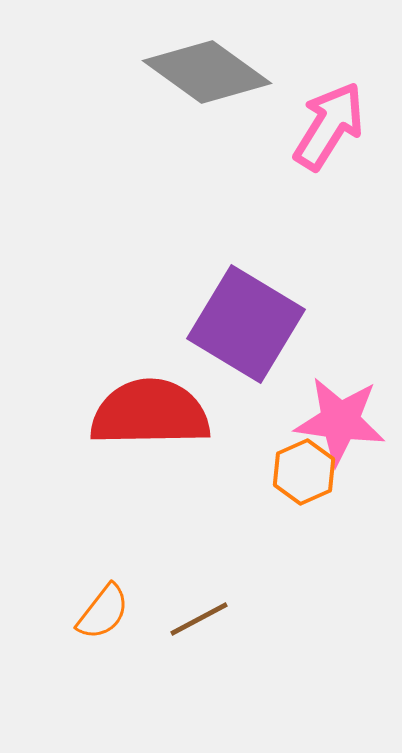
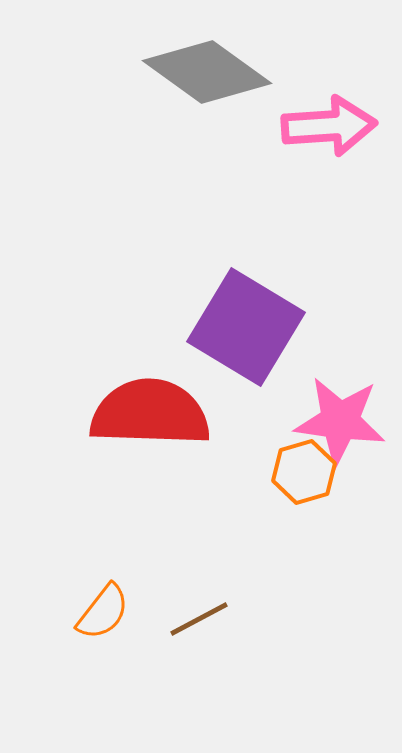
pink arrow: rotated 54 degrees clockwise
purple square: moved 3 px down
red semicircle: rotated 3 degrees clockwise
orange hexagon: rotated 8 degrees clockwise
